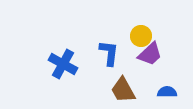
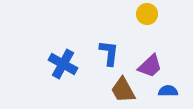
yellow circle: moved 6 px right, 22 px up
purple trapezoid: moved 12 px down
blue semicircle: moved 1 px right, 1 px up
